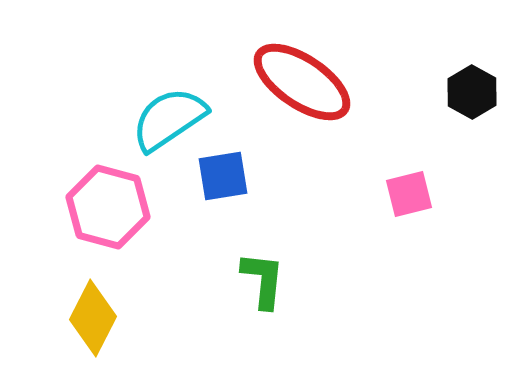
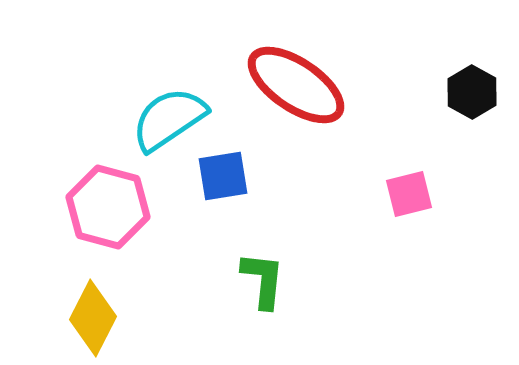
red ellipse: moved 6 px left, 3 px down
